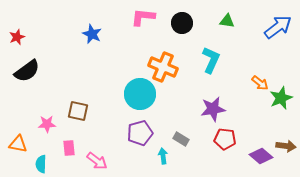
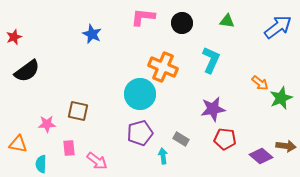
red star: moved 3 px left
